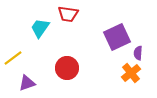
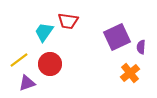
red trapezoid: moved 7 px down
cyan trapezoid: moved 4 px right, 4 px down
purple semicircle: moved 3 px right, 6 px up
yellow line: moved 6 px right, 2 px down
red circle: moved 17 px left, 4 px up
orange cross: moved 1 px left
